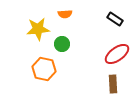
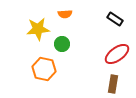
brown rectangle: rotated 12 degrees clockwise
